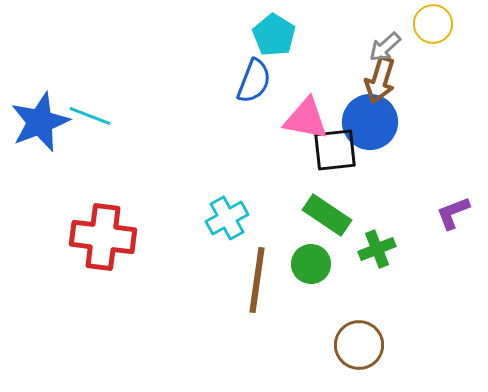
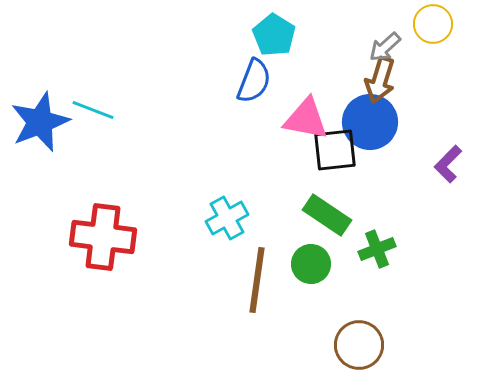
cyan line: moved 3 px right, 6 px up
purple L-shape: moved 5 px left, 49 px up; rotated 24 degrees counterclockwise
